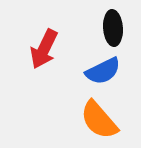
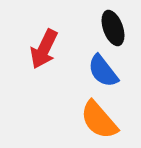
black ellipse: rotated 16 degrees counterclockwise
blue semicircle: rotated 78 degrees clockwise
